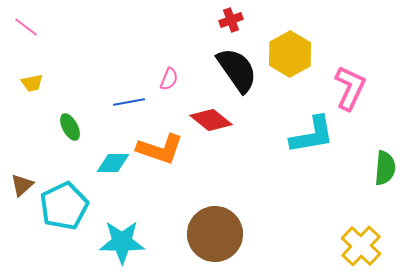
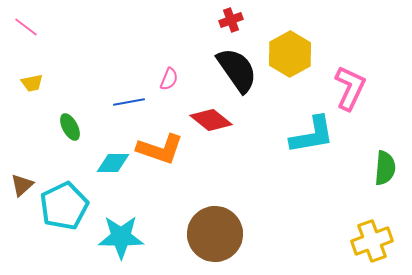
cyan star: moved 1 px left, 5 px up
yellow cross: moved 11 px right, 5 px up; rotated 27 degrees clockwise
